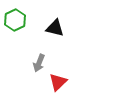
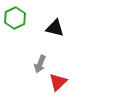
green hexagon: moved 2 px up
gray arrow: moved 1 px right, 1 px down
